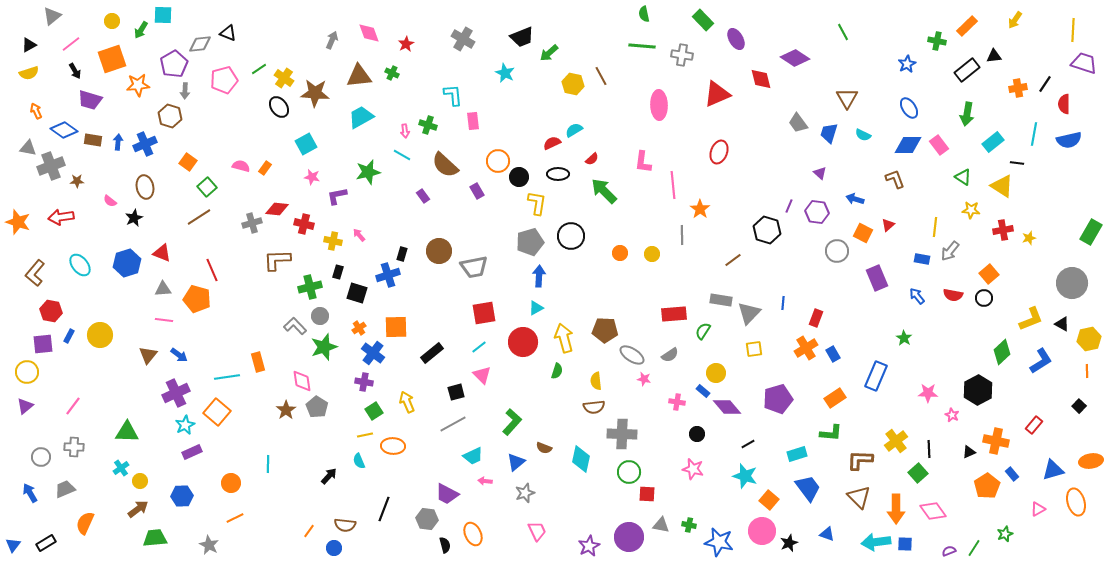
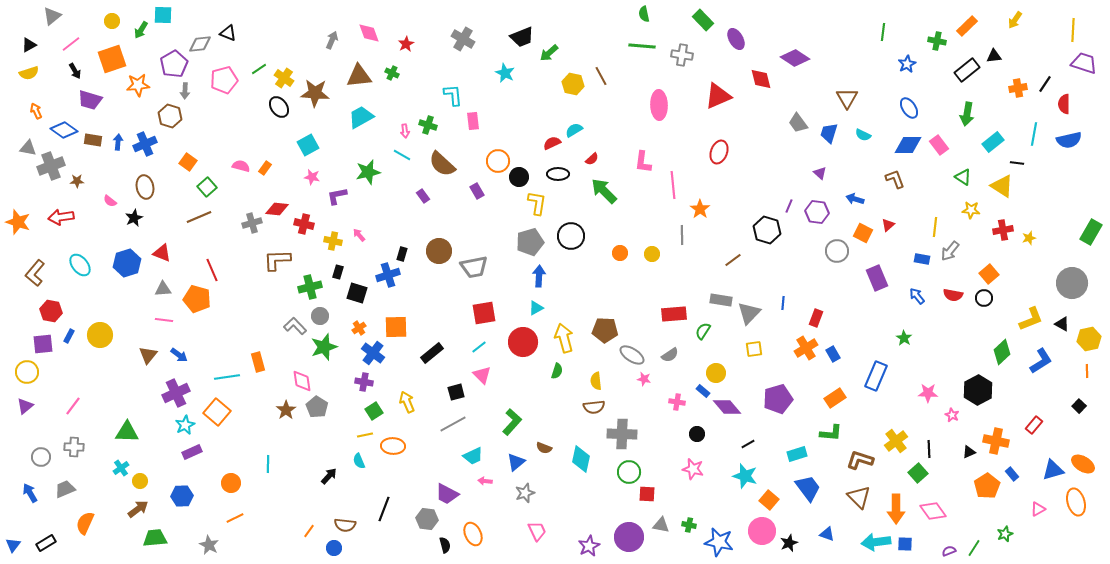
green line at (843, 32): moved 40 px right; rotated 36 degrees clockwise
red triangle at (717, 94): moved 1 px right, 2 px down
cyan square at (306, 144): moved 2 px right, 1 px down
brown semicircle at (445, 165): moved 3 px left, 1 px up
brown line at (199, 217): rotated 10 degrees clockwise
brown L-shape at (860, 460): rotated 16 degrees clockwise
orange ellipse at (1091, 461): moved 8 px left, 3 px down; rotated 40 degrees clockwise
